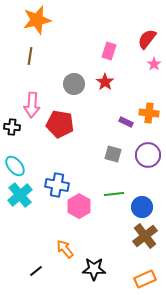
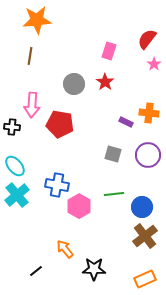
orange star: rotated 8 degrees clockwise
cyan cross: moved 3 px left
